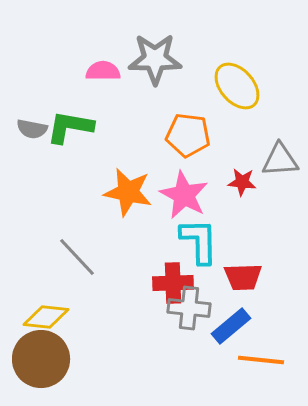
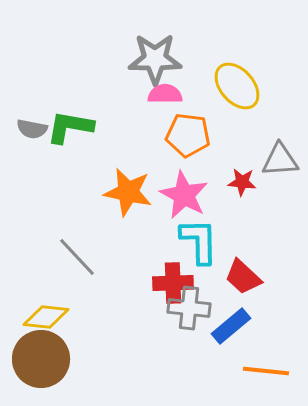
pink semicircle: moved 62 px right, 23 px down
red trapezoid: rotated 45 degrees clockwise
orange line: moved 5 px right, 11 px down
